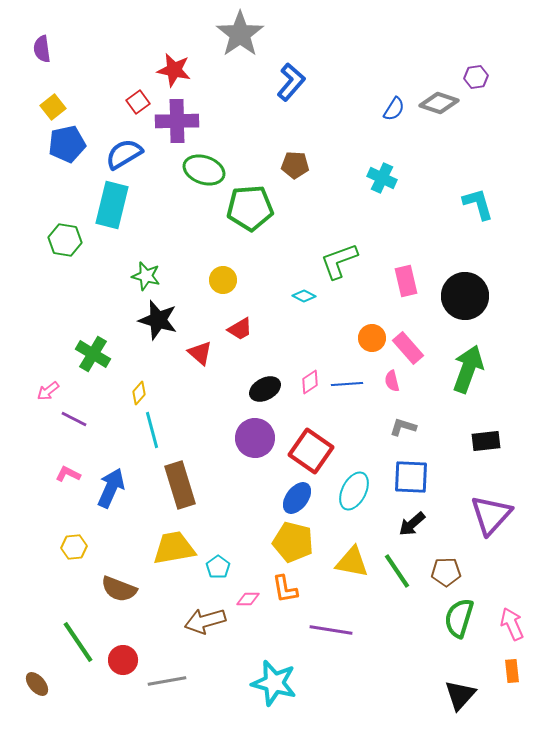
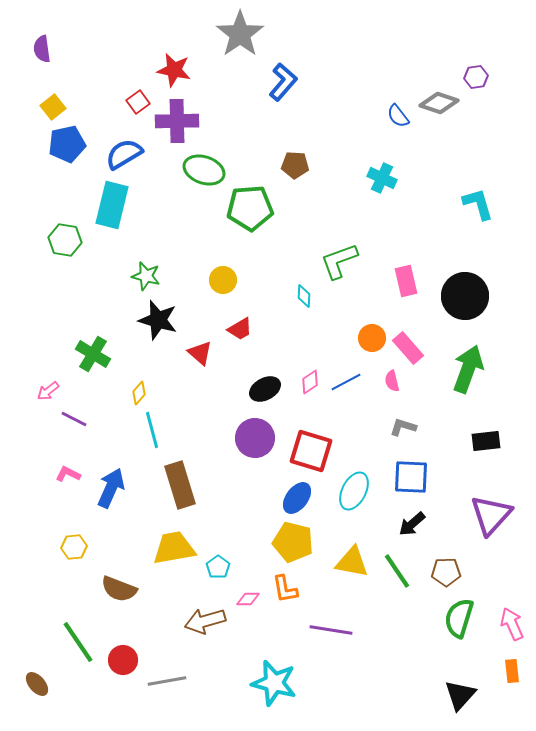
blue L-shape at (291, 82): moved 8 px left
blue semicircle at (394, 109): moved 4 px right, 7 px down; rotated 110 degrees clockwise
cyan diamond at (304, 296): rotated 65 degrees clockwise
blue line at (347, 384): moved 1 px left, 2 px up; rotated 24 degrees counterclockwise
red square at (311, 451): rotated 18 degrees counterclockwise
